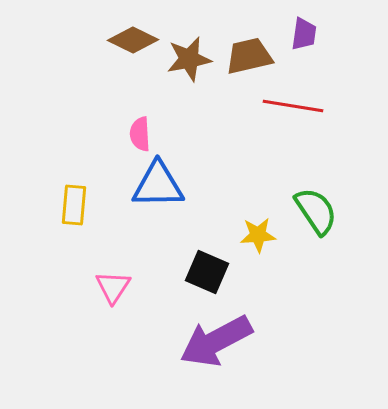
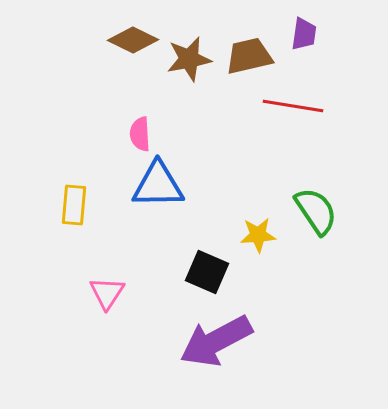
pink triangle: moved 6 px left, 6 px down
